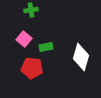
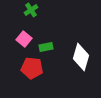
green cross: rotated 24 degrees counterclockwise
